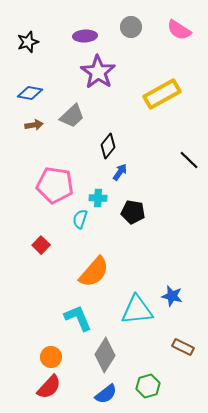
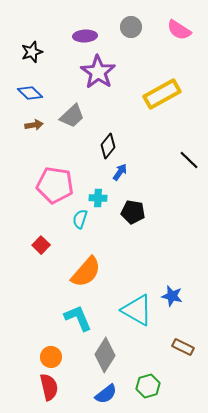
black star: moved 4 px right, 10 px down
blue diamond: rotated 35 degrees clockwise
orange semicircle: moved 8 px left
cyan triangle: rotated 36 degrees clockwise
red semicircle: rotated 56 degrees counterclockwise
